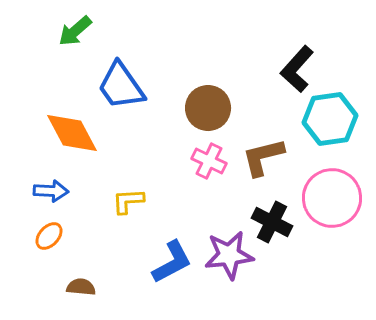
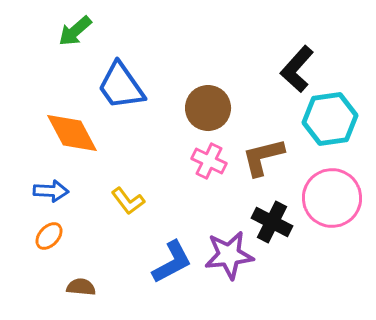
yellow L-shape: rotated 124 degrees counterclockwise
